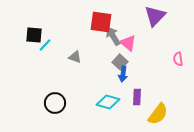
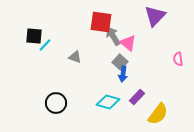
black square: moved 1 px down
purple rectangle: rotated 42 degrees clockwise
black circle: moved 1 px right
